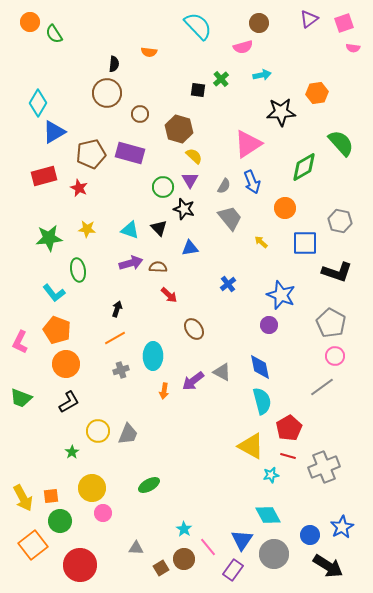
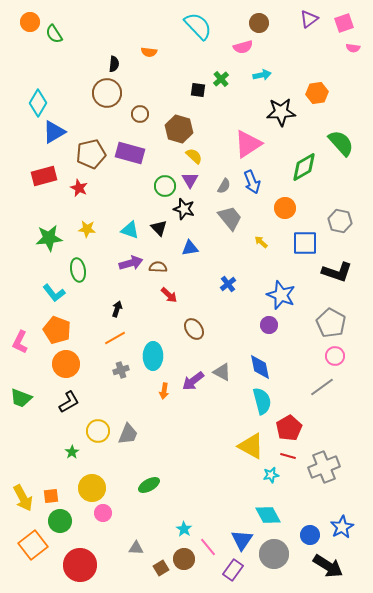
green circle at (163, 187): moved 2 px right, 1 px up
